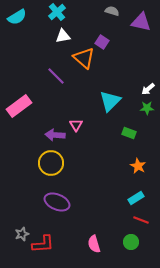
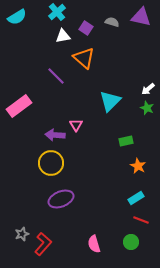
gray semicircle: moved 11 px down
purple triangle: moved 5 px up
purple square: moved 16 px left, 14 px up
green star: rotated 24 degrees clockwise
green rectangle: moved 3 px left, 8 px down; rotated 32 degrees counterclockwise
purple ellipse: moved 4 px right, 3 px up; rotated 45 degrees counterclockwise
red L-shape: rotated 45 degrees counterclockwise
